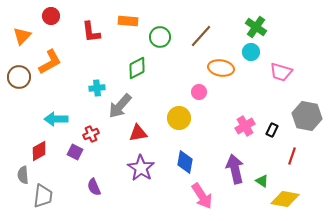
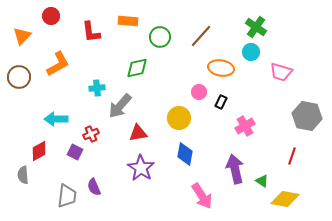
orange L-shape: moved 8 px right, 2 px down
green diamond: rotated 15 degrees clockwise
black rectangle: moved 51 px left, 28 px up
blue diamond: moved 8 px up
gray trapezoid: moved 24 px right
